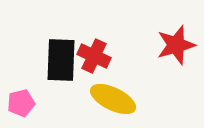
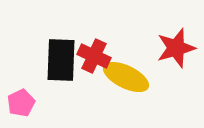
red star: moved 3 px down
yellow ellipse: moved 13 px right, 22 px up
pink pentagon: rotated 12 degrees counterclockwise
